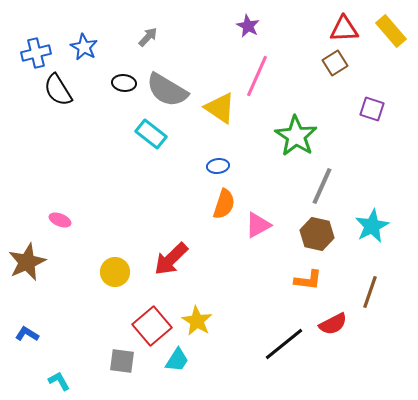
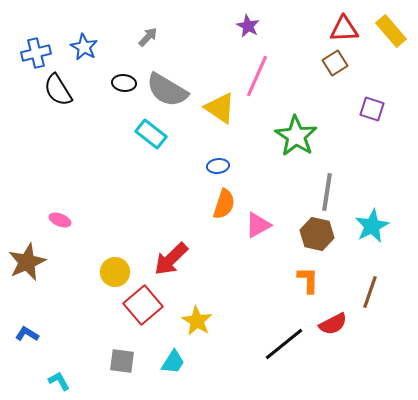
gray line: moved 5 px right, 6 px down; rotated 15 degrees counterclockwise
orange L-shape: rotated 96 degrees counterclockwise
red square: moved 9 px left, 21 px up
cyan trapezoid: moved 4 px left, 2 px down
